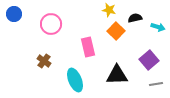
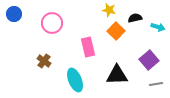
pink circle: moved 1 px right, 1 px up
